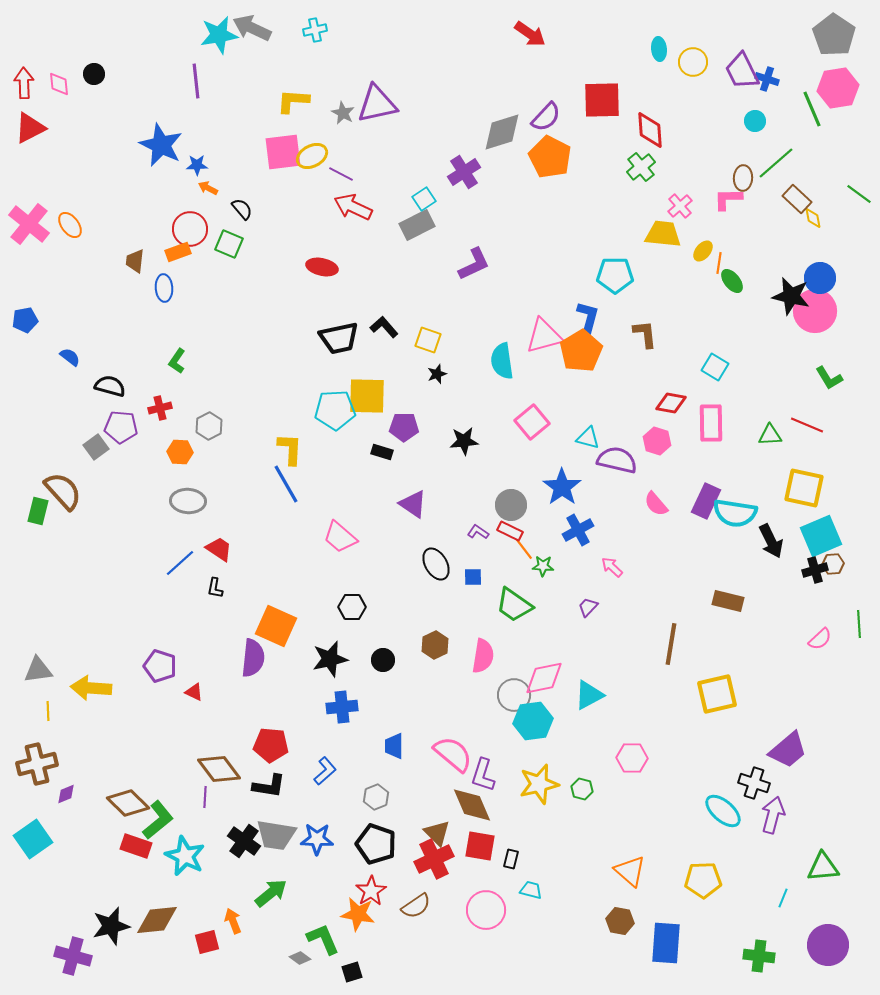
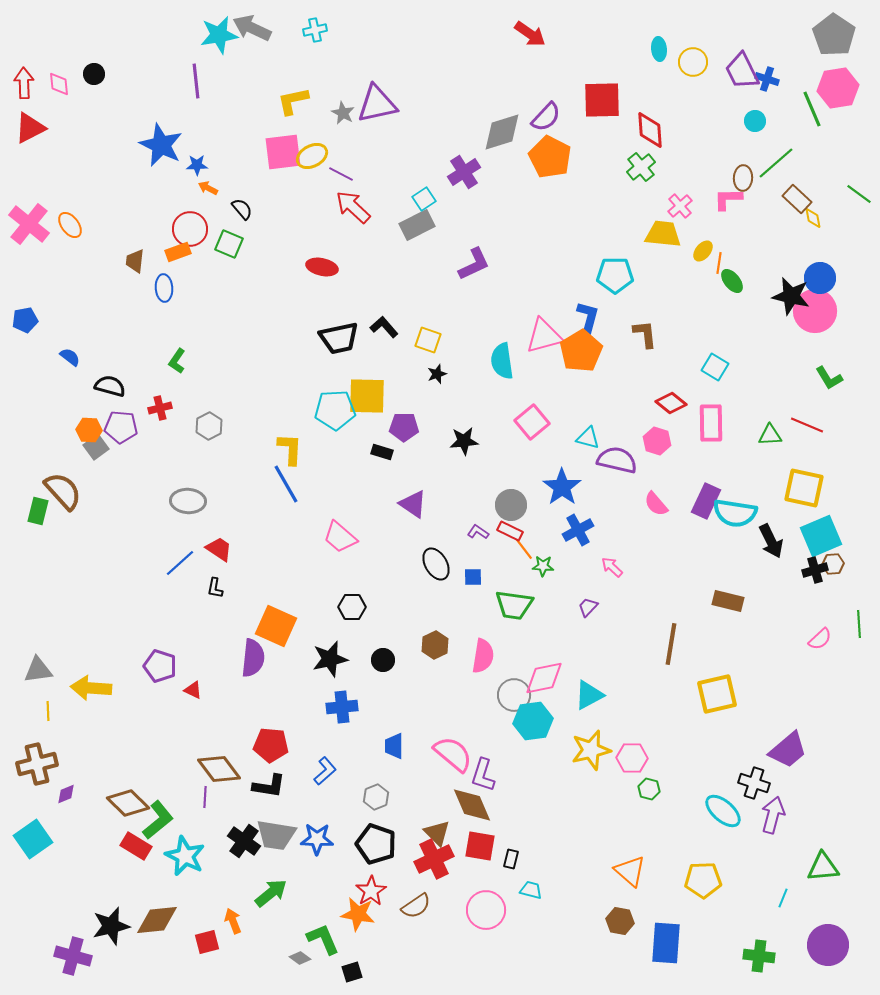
yellow L-shape at (293, 101): rotated 16 degrees counterclockwise
red arrow at (353, 207): rotated 18 degrees clockwise
red diamond at (671, 403): rotated 28 degrees clockwise
orange hexagon at (180, 452): moved 91 px left, 22 px up
green trapezoid at (514, 605): rotated 27 degrees counterclockwise
red triangle at (194, 692): moved 1 px left, 2 px up
yellow star at (539, 784): moved 52 px right, 34 px up
green hexagon at (582, 789): moved 67 px right
red rectangle at (136, 846): rotated 12 degrees clockwise
